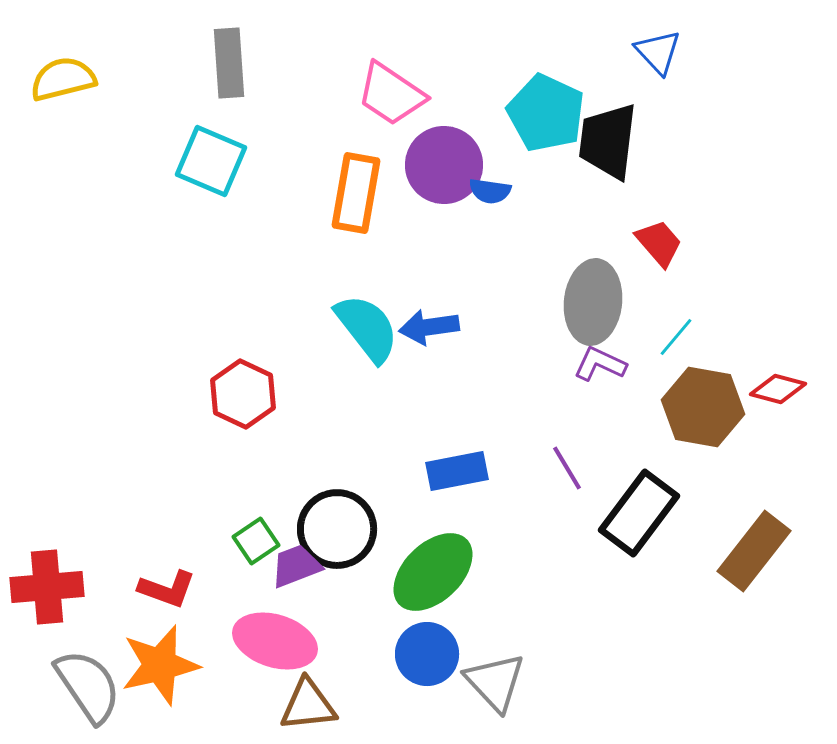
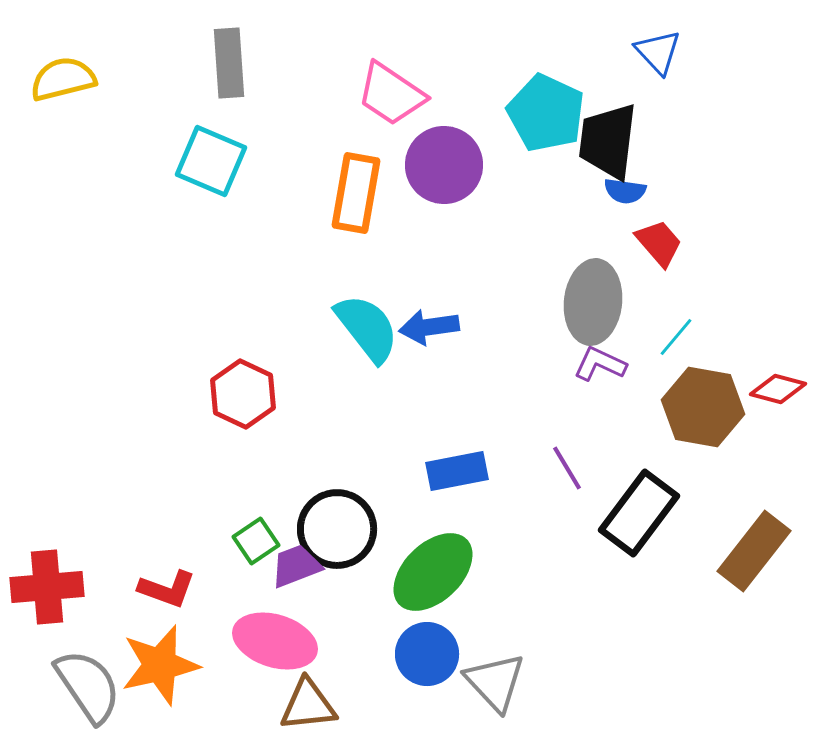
blue semicircle: moved 135 px right
